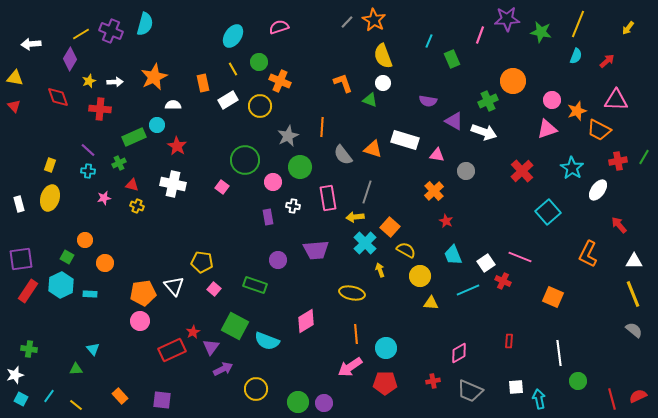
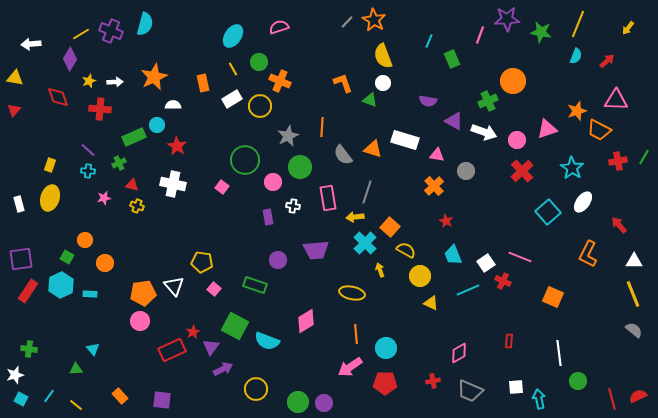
white rectangle at (228, 100): moved 4 px right, 1 px up
pink circle at (552, 100): moved 35 px left, 40 px down
red triangle at (14, 106): moved 4 px down; rotated 24 degrees clockwise
white ellipse at (598, 190): moved 15 px left, 12 px down
orange cross at (434, 191): moved 5 px up
yellow triangle at (431, 303): rotated 21 degrees clockwise
